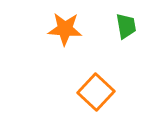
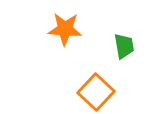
green trapezoid: moved 2 px left, 20 px down
